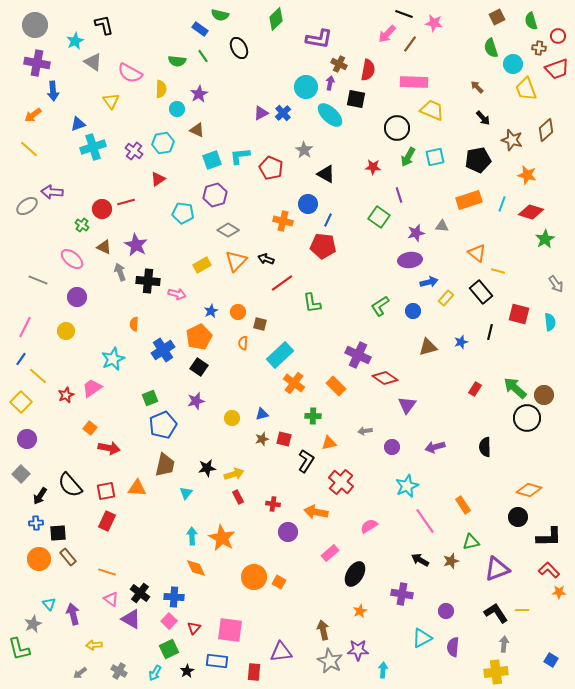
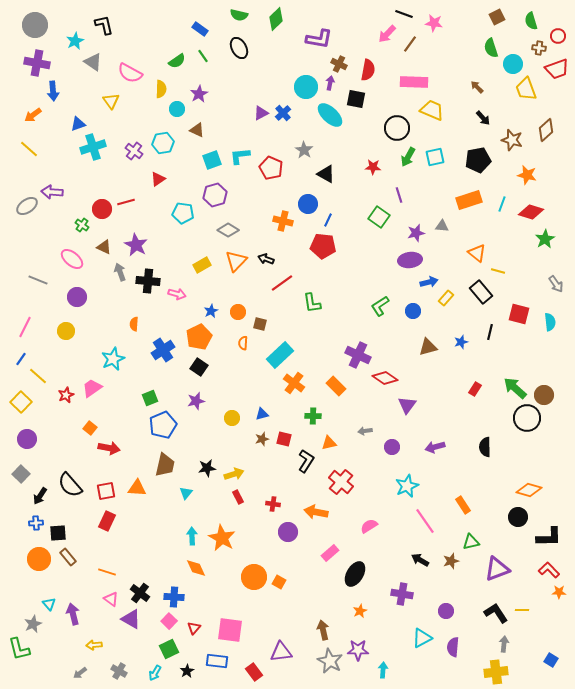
green semicircle at (220, 15): moved 19 px right
green semicircle at (177, 61): rotated 42 degrees counterclockwise
red rectangle at (254, 672): rotated 42 degrees counterclockwise
